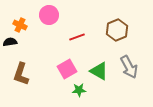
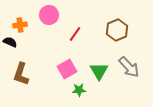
orange cross: rotated 32 degrees counterclockwise
red line: moved 2 px left, 3 px up; rotated 35 degrees counterclockwise
black semicircle: rotated 32 degrees clockwise
gray arrow: rotated 15 degrees counterclockwise
green triangle: rotated 30 degrees clockwise
